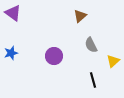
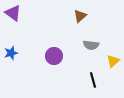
gray semicircle: rotated 56 degrees counterclockwise
